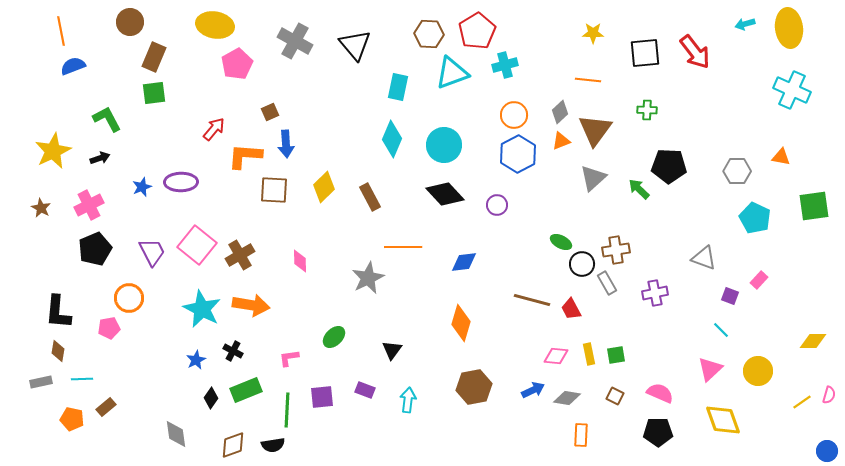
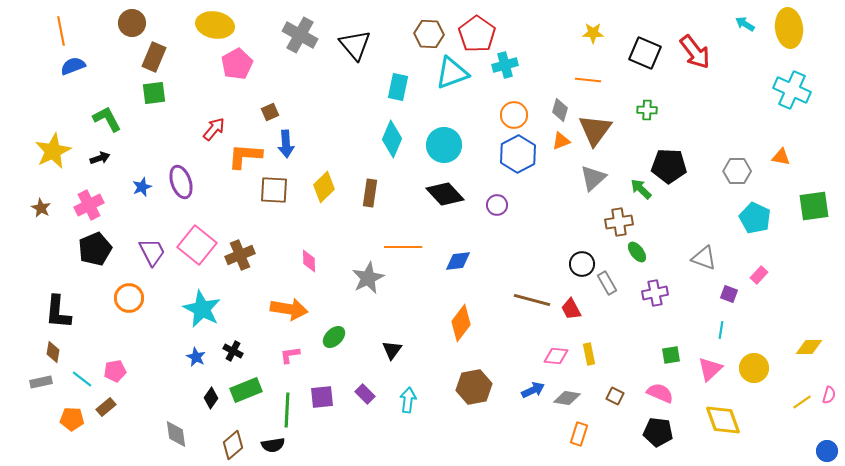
brown circle at (130, 22): moved 2 px right, 1 px down
cyan arrow at (745, 24): rotated 48 degrees clockwise
red pentagon at (477, 31): moved 3 px down; rotated 6 degrees counterclockwise
gray cross at (295, 41): moved 5 px right, 6 px up
black square at (645, 53): rotated 28 degrees clockwise
gray diamond at (560, 112): moved 2 px up; rotated 30 degrees counterclockwise
purple ellipse at (181, 182): rotated 72 degrees clockwise
green arrow at (639, 189): moved 2 px right
brown rectangle at (370, 197): moved 4 px up; rotated 36 degrees clockwise
green ellipse at (561, 242): moved 76 px right, 10 px down; rotated 25 degrees clockwise
brown cross at (616, 250): moved 3 px right, 28 px up
brown cross at (240, 255): rotated 8 degrees clockwise
pink diamond at (300, 261): moved 9 px right
blue diamond at (464, 262): moved 6 px left, 1 px up
pink rectangle at (759, 280): moved 5 px up
purple square at (730, 296): moved 1 px left, 2 px up
orange arrow at (251, 305): moved 38 px right, 4 px down
orange diamond at (461, 323): rotated 21 degrees clockwise
pink pentagon at (109, 328): moved 6 px right, 43 px down
cyan line at (721, 330): rotated 54 degrees clockwise
yellow diamond at (813, 341): moved 4 px left, 6 px down
brown diamond at (58, 351): moved 5 px left, 1 px down
green square at (616, 355): moved 55 px right
pink L-shape at (289, 358): moved 1 px right, 3 px up
blue star at (196, 360): moved 3 px up; rotated 18 degrees counterclockwise
yellow circle at (758, 371): moved 4 px left, 3 px up
cyan line at (82, 379): rotated 40 degrees clockwise
purple rectangle at (365, 390): moved 4 px down; rotated 24 degrees clockwise
orange pentagon at (72, 419): rotated 10 degrees counterclockwise
black pentagon at (658, 432): rotated 8 degrees clockwise
orange rectangle at (581, 435): moved 2 px left, 1 px up; rotated 15 degrees clockwise
brown diamond at (233, 445): rotated 20 degrees counterclockwise
